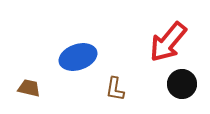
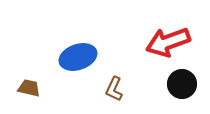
red arrow: rotated 30 degrees clockwise
brown L-shape: moved 1 px left; rotated 15 degrees clockwise
